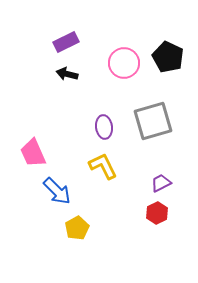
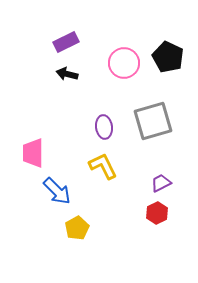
pink trapezoid: rotated 24 degrees clockwise
